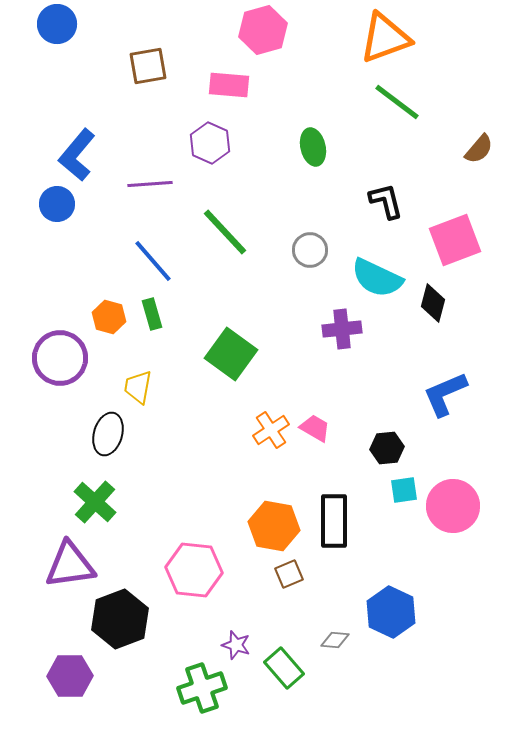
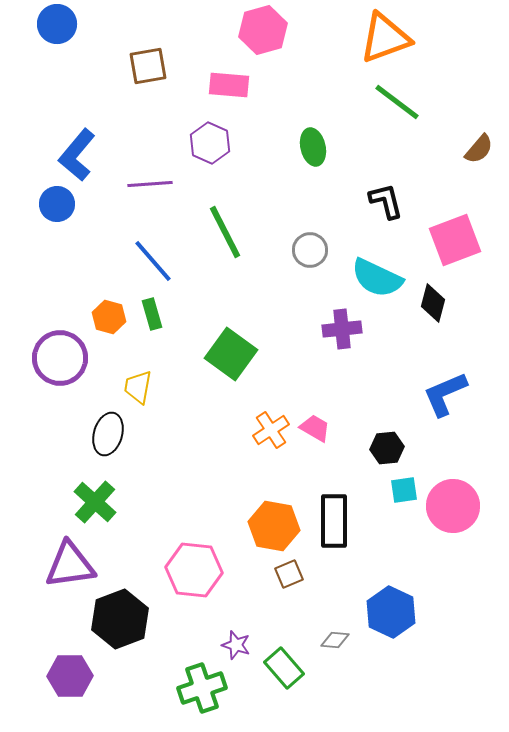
green line at (225, 232): rotated 16 degrees clockwise
